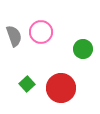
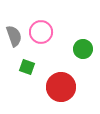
green square: moved 17 px up; rotated 28 degrees counterclockwise
red circle: moved 1 px up
